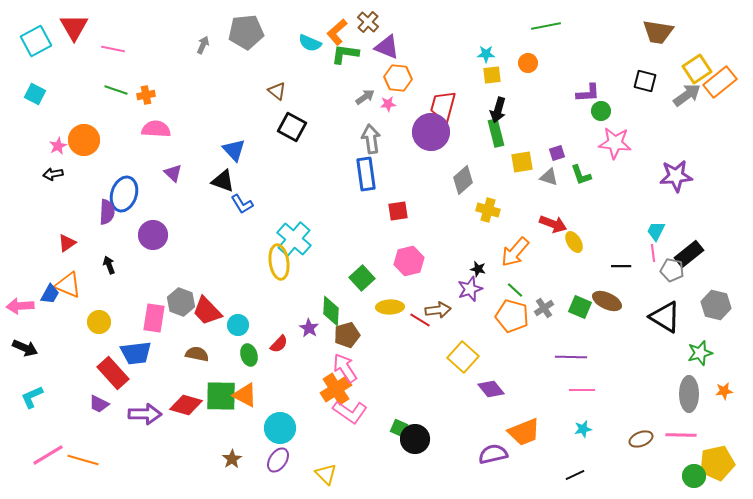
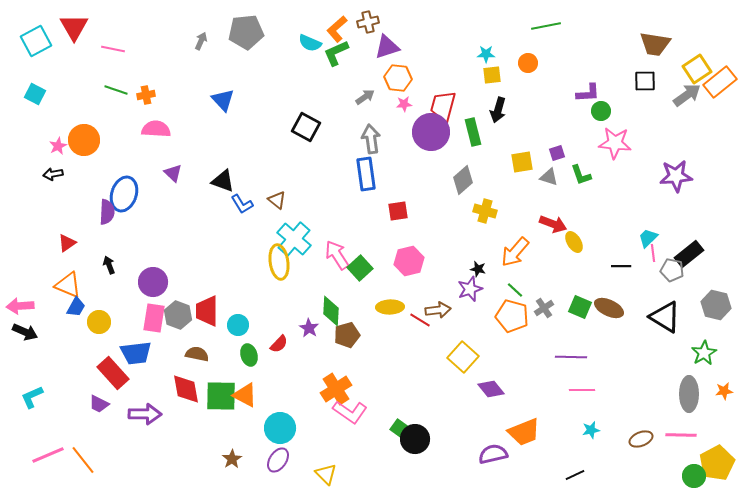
brown cross at (368, 22): rotated 35 degrees clockwise
orange L-shape at (337, 32): moved 3 px up
brown trapezoid at (658, 32): moved 3 px left, 12 px down
gray arrow at (203, 45): moved 2 px left, 4 px up
purple triangle at (387, 47): rotated 40 degrees counterclockwise
green L-shape at (345, 54): moved 9 px left, 1 px up; rotated 32 degrees counterclockwise
black square at (645, 81): rotated 15 degrees counterclockwise
brown triangle at (277, 91): moved 109 px down
pink star at (388, 104): moved 16 px right
black square at (292, 127): moved 14 px right
green rectangle at (496, 133): moved 23 px left, 1 px up
blue triangle at (234, 150): moved 11 px left, 50 px up
yellow cross at (488, 210): moved 3 px left, 1 px down
cyan trapezoid at (656, 231): moved 8 px left, 7 px down; rotated 20 degrees clockwise
purple circle at (153, 235): moved 47 px down
green square at (362, 278): moved 2 px left, 10 px up
blue trapezoid at (50, 294): moved 26 px right, 13 px down
brown ellipse at (607, 301): moved 2 px right, 7 px down
gray hexagon at (181, 302): moved 3 px left, 13 px down
red trapezoid at (207, 311): rotated 44 degrees clockwise
black arrow at (25, 348): moved 16 px up
green star at (700, 353): moved 4 px right; rotated 15 degrees counterclockwise
pink arrow at (345, 368): moved 8 px left, 113 px up
red diamond at (186, 405): moved 16 px up; rotated 64 degrees clockwise
green square at (399, 428): rotated 12 degrees clockwise
cyan star at (583, 429): moved 8 px right, 1 px down
pink line at (48, 455): rotated 8 degrees clockwise
orange line at (83, 460): rotated 36 degrees clockwise
yellow pentagon at (717, 463): rotated 16 degrees counterclockwise
